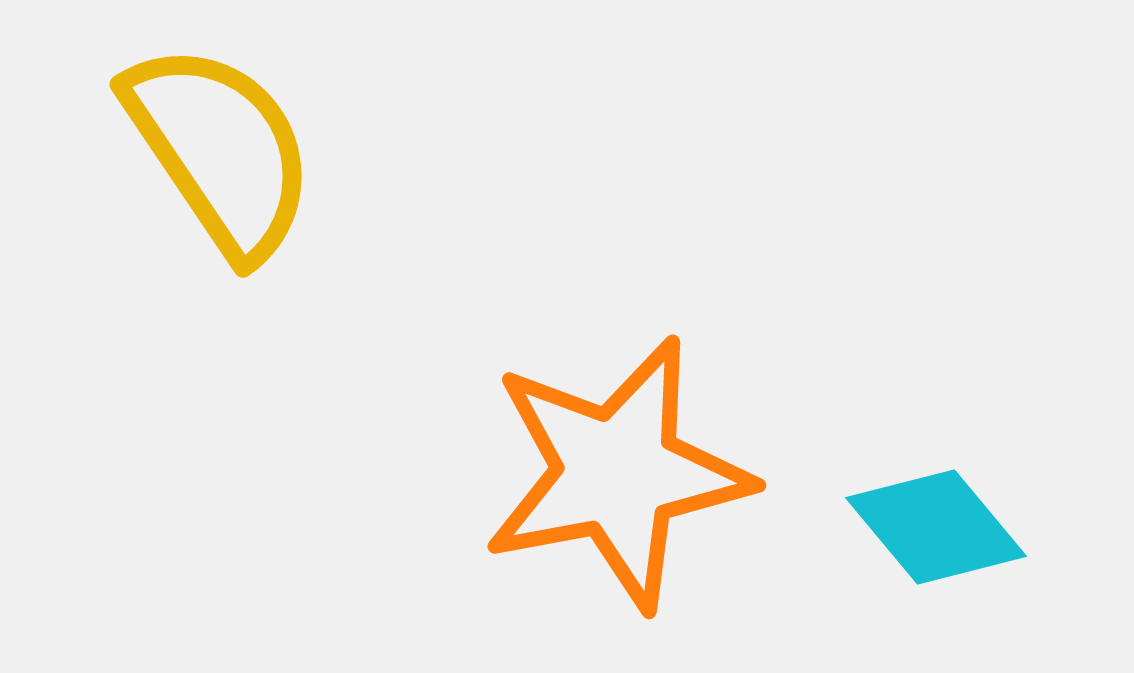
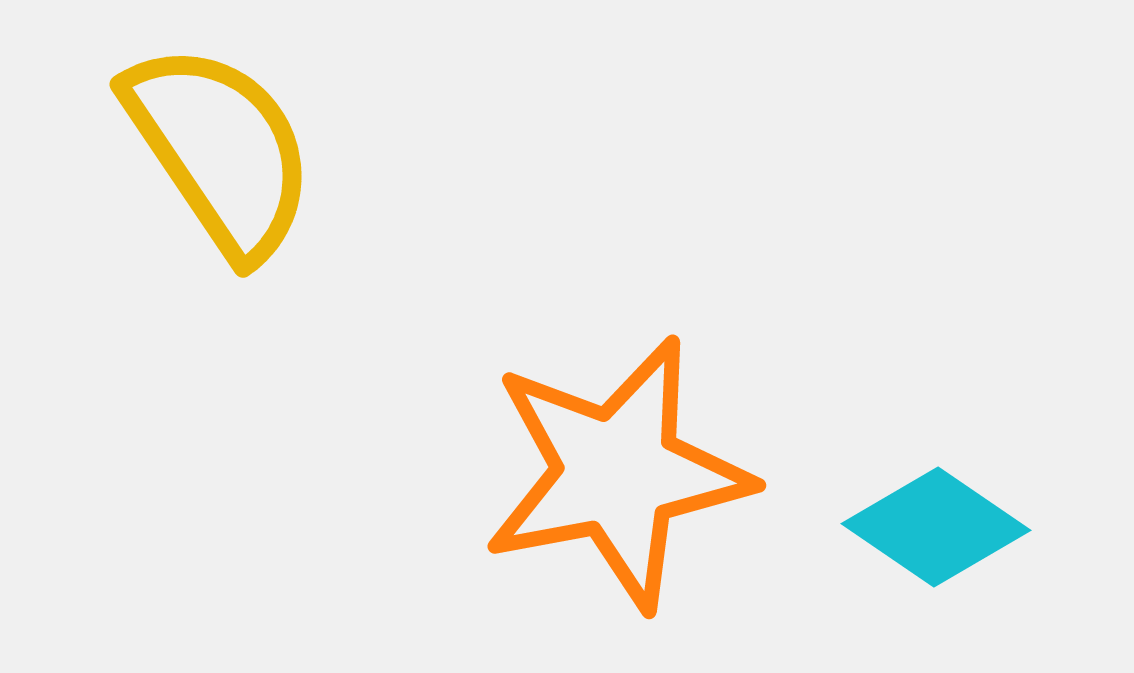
cyan diamond: rotated 16 degrees counterclockwise
